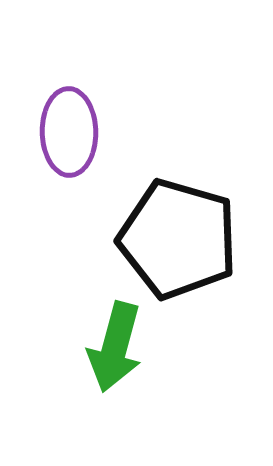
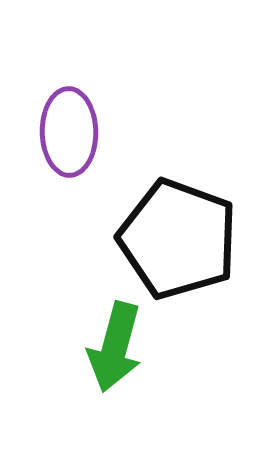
black pentagon: rotated 4 degrees clockwise
